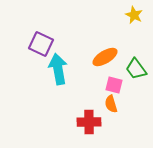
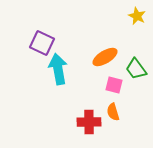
yellow star: moved 3 px right, 1 px down
purple square: moved 1 px right, 1 px up
orange semicircle: moved 2 px right, 8 px down
